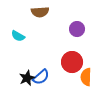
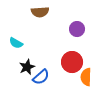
cyan semicircle: moved 2 px left, 7 px down
black star: moved 11 px up
